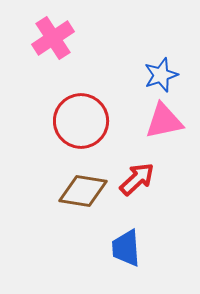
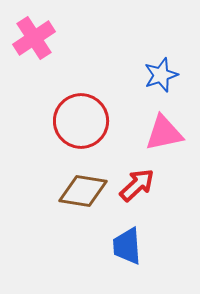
pink cross: moved 19 px left
pink triangle: moved 12 px down
red arrow: moved 6 px down
blue trapezoid: moved 1 px right, 2 px up
